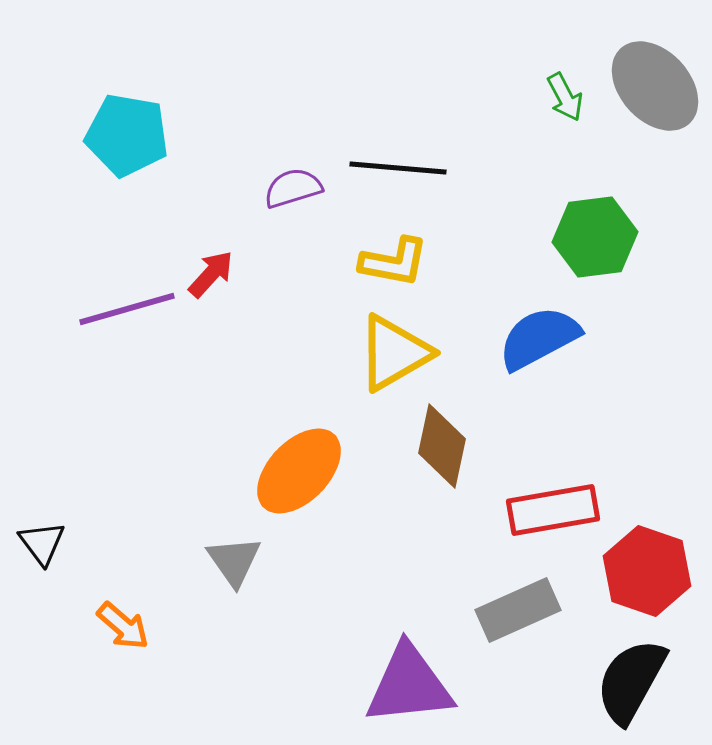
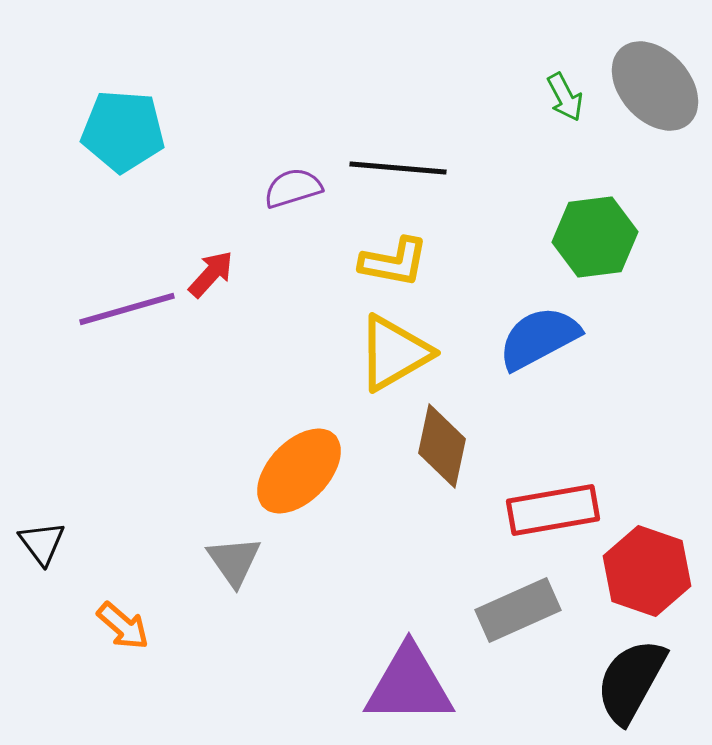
cyan pentagon: moved 4 px left, 4 px up; rotated 6 degrees counterclockwise
purple triangle: rotated 6 degrees clockwise
